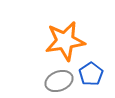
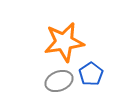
orange star: moved 1 px left, 1 px down
